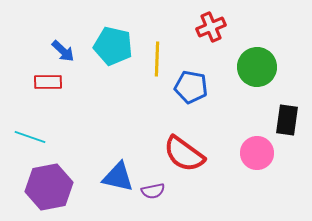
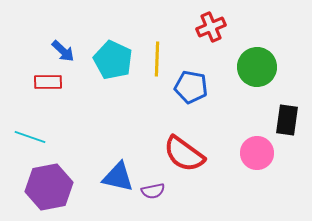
cyan pentagon: moved 14 px down; rotated 12 degrees clockwise
